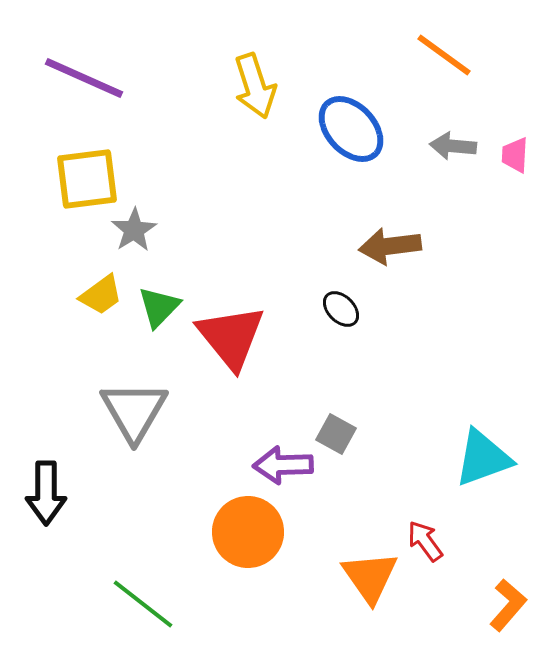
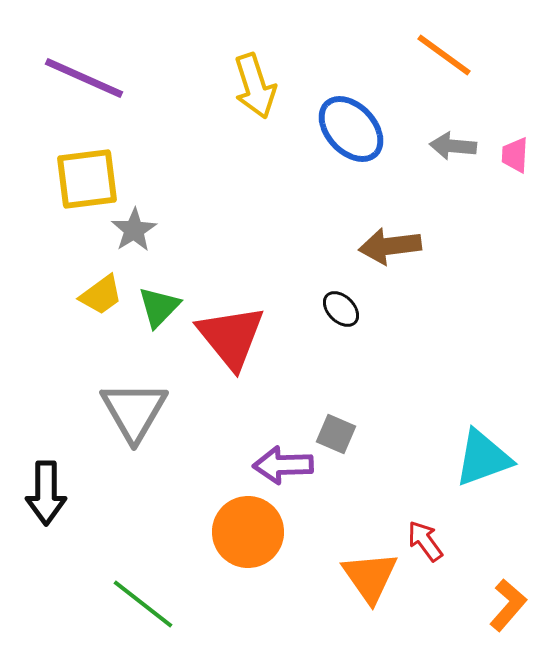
gray square: rotated 6 degrees counterclockwise
